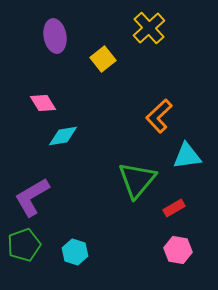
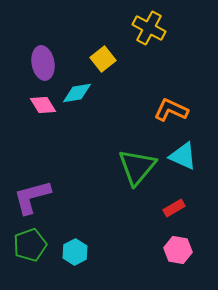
yellow cross: rotated 20 degrees counterclockwise
purple ellipse: moved 12 px left, 27 px down
pink diamond: moved 2 px down
orange L-shape: moved 12 px right, 6 px up; rotated 68 degrees clockwise
cyan diamond: moved 14 px right, 43 px up
cyan triangle: moved 4 px left; rotated 32 degrees clockwise
green triangle: moved 13 px up
purple L-shape: rotated 15 degrees clockwise
green pentagon: moved 6 px right
cyan hexagon: rotated 15 degrees clockwise
